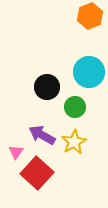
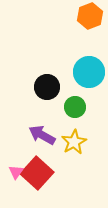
pink triangle: moved 20 px down
